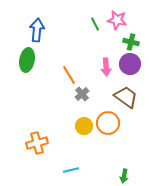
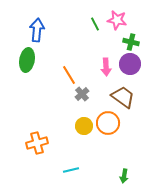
brown trapezoid: moved 3 px left
